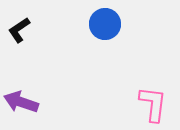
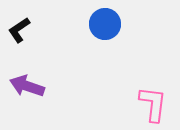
purple arrow: moved 6 px right, 16 px up
